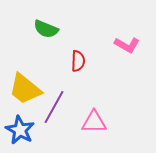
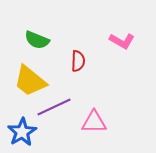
green semicircle: moved 9 px left, 11 px down
pink L-shape: moved 5 px left, 4 px up
yellow trapezoid: moved 5 px right, 8 px up
purple line: rotated 36 degrees clockwise
blue star: moved 2 px right, 2 px down; rotated 12 degrees clockwise
